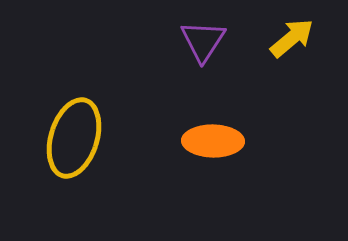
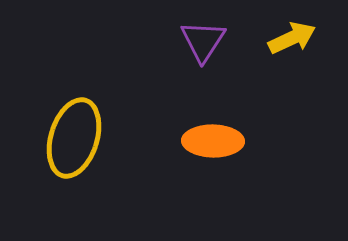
yellow arrow: rotated 15 degrees clockwise
